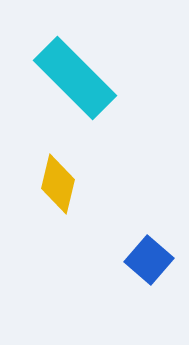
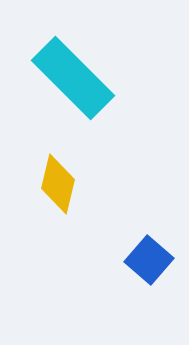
cyan rectangle: moved 2 px left
